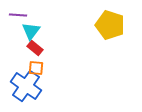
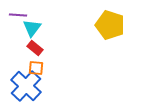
cyan triangle: moved 1 px right, 3 px up
blue cross: rotated 8 degrees clockwise
